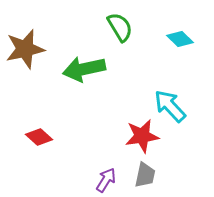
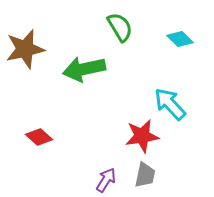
cyan arrow: moved 2 px up
